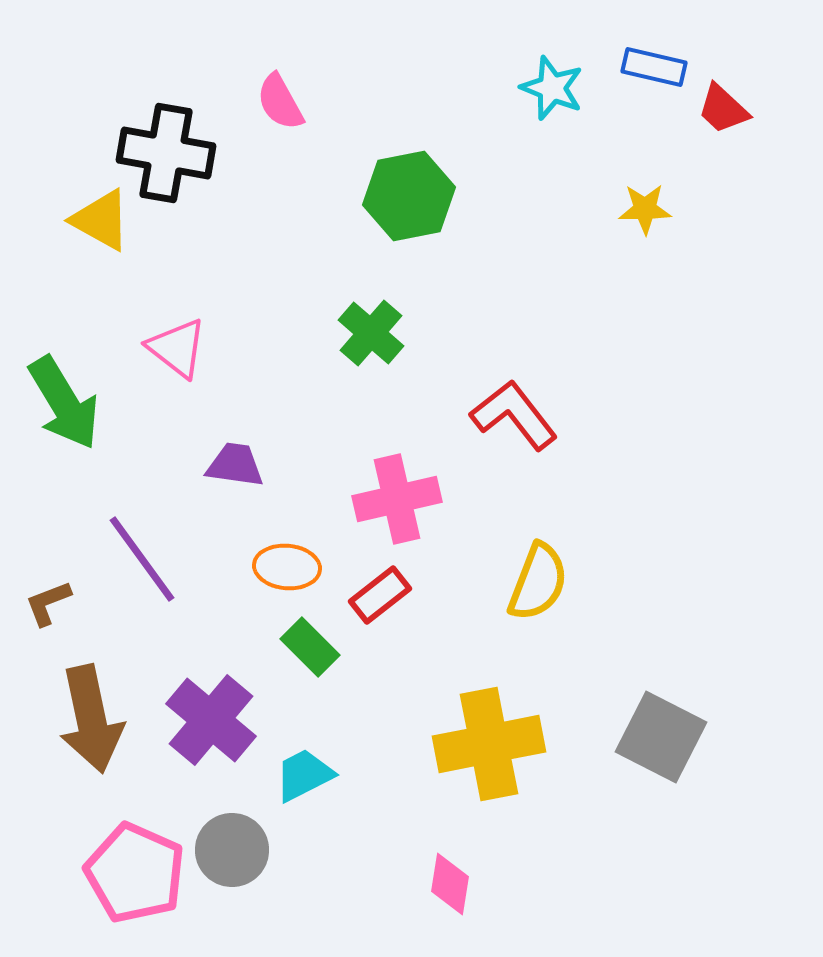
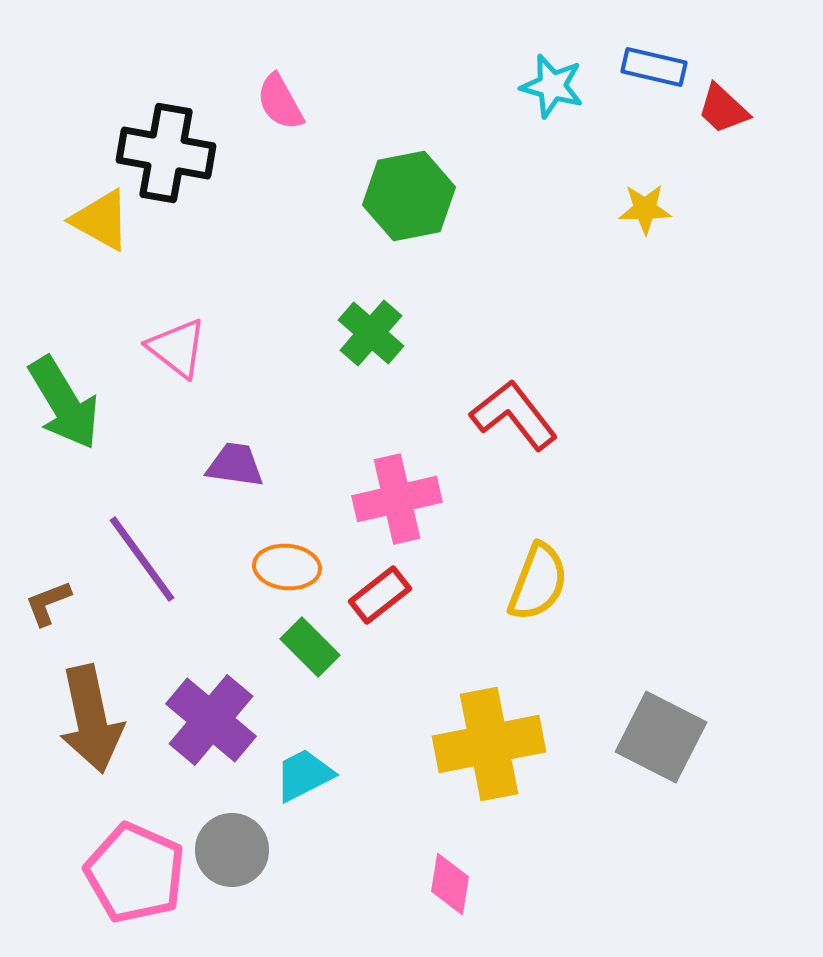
cyan star: moved 2 px up; rotated 6 degrees counterclockwise
